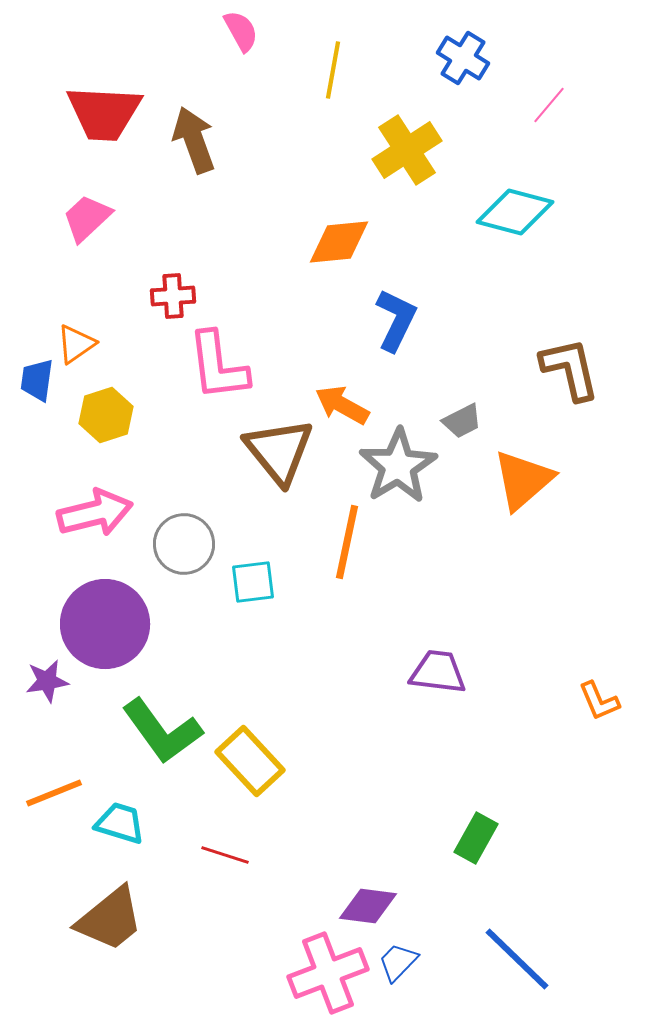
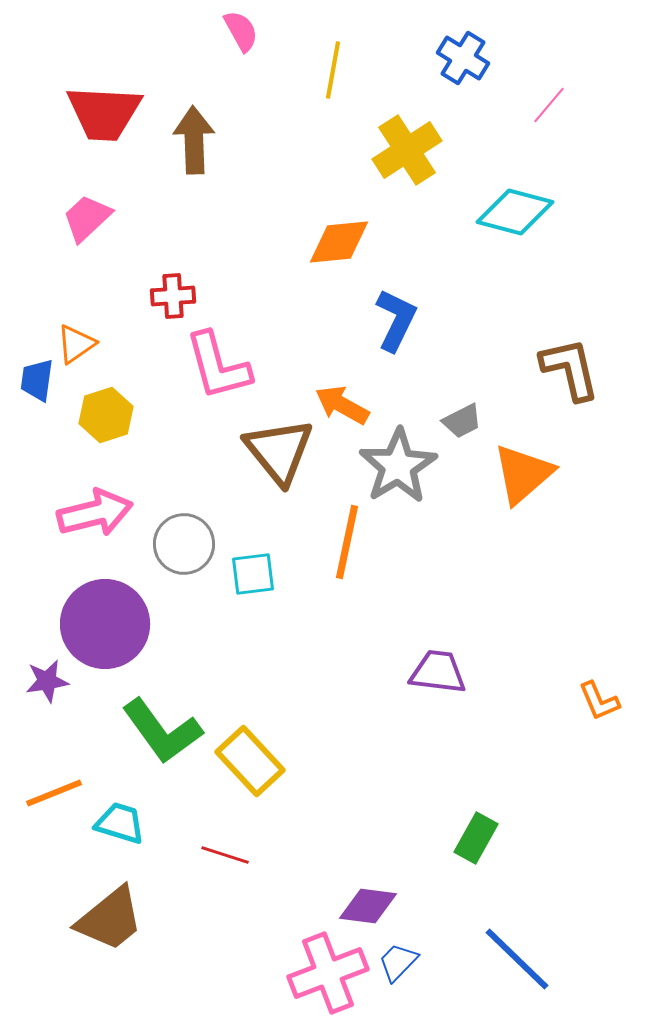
brown arrow at (194, 140): rotated 18 degrees clockwise
pink L-shape at (218, 366): rotated 8 degrees counterclockwise
orange triangle at (523, 480): moved 6 px up
cyan square at (253, 582): moved 8 px up
